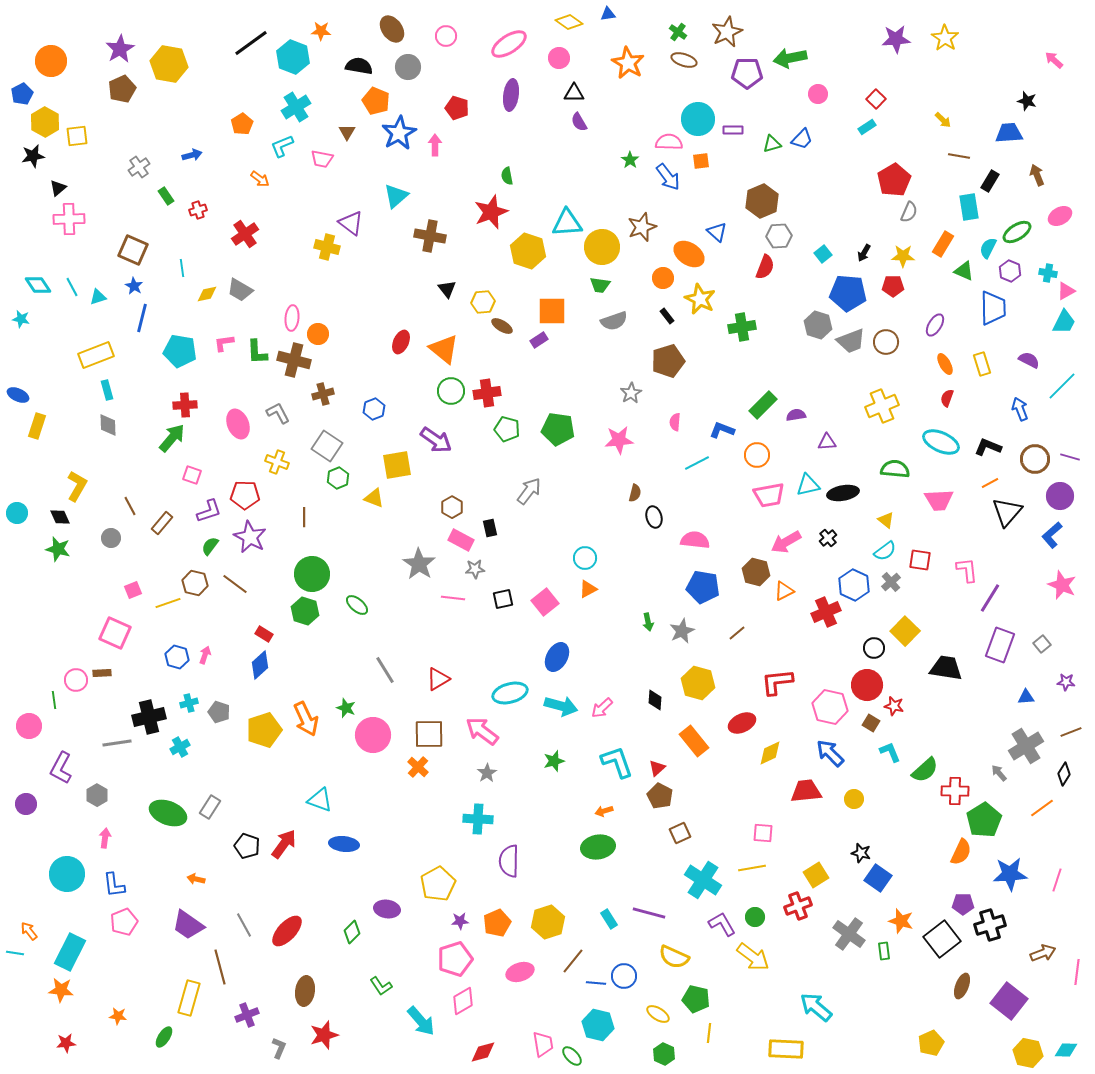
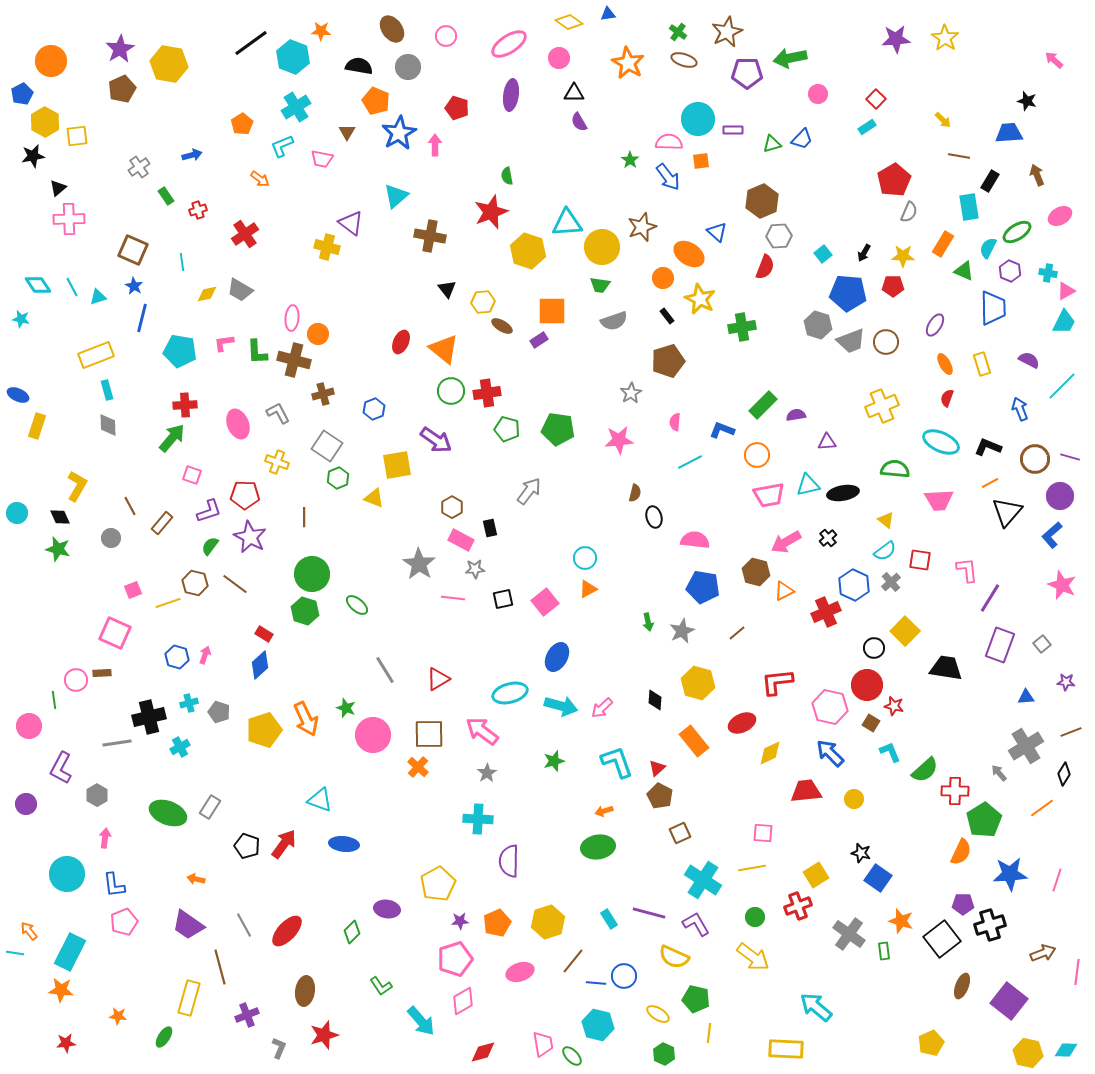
cyan line at (182, 268): moved 6 px up
cyan line at (697, 463): moved 7 px left, 1 px up
purple L-shape at (722, 924): moved 26 px left
